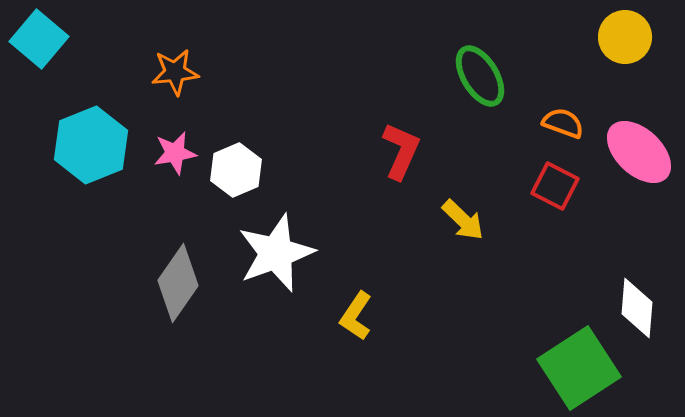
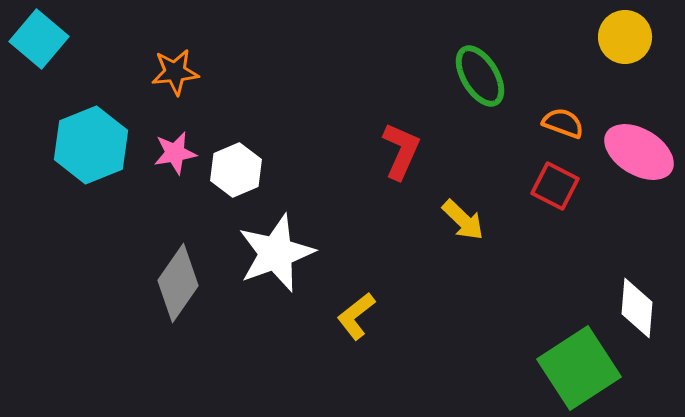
pink ellipse: rotated 12 degrees counterclockwise
yellow L-shape: rotated 18 degrees clockwise
